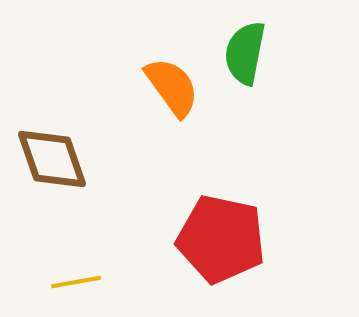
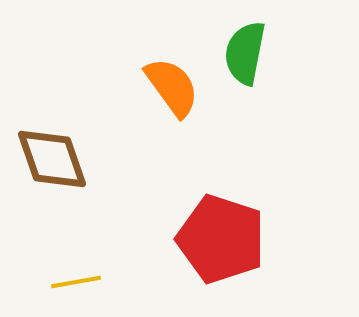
red pentagon: rotated 6 degrees clockwise
